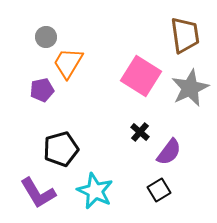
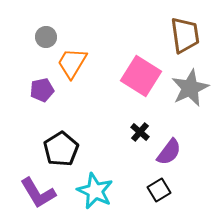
orange trapezoid: moved 4 px right
black pentagon: rotated 16 degrees counterclockwise
